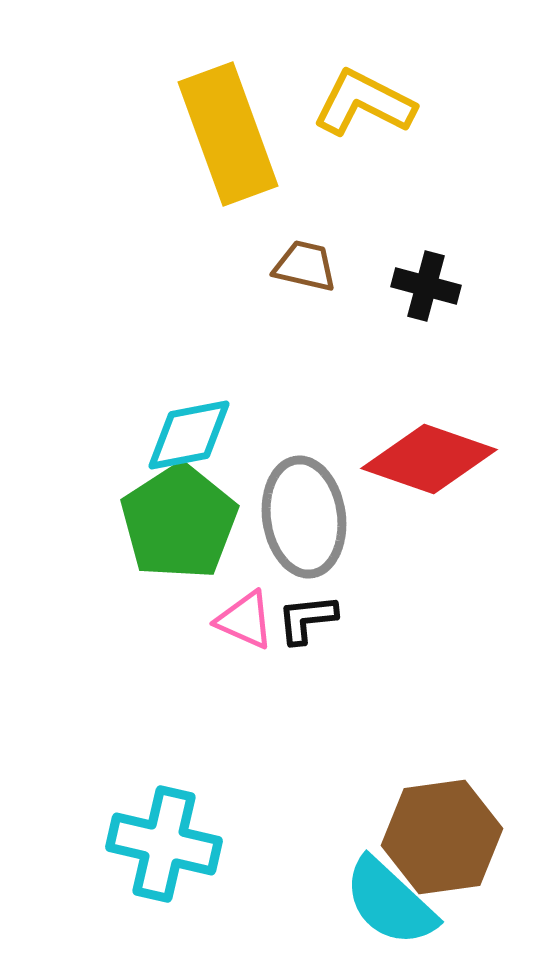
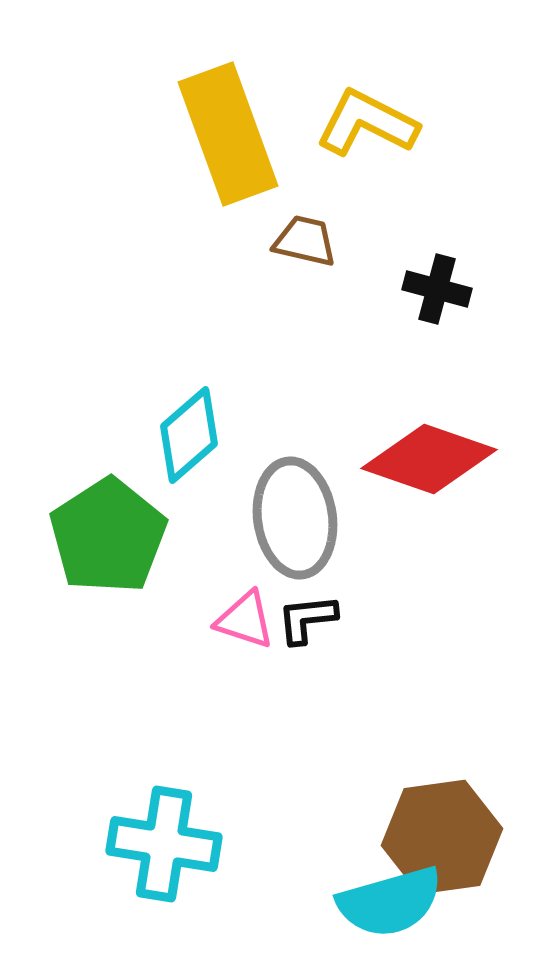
yellow L-shape: moved 3 px right, 20 px down
brown trapezoid: moved 25 px up
black cross: moved 11 px right, 3 px down
cyan diamond: rotated 30 degrees counterclockwise
gray ellipse: moved 9 px left, 1 px down
green pentagon: moved 71 px left, 14 px down
pink triangle: rotated 6 degrees counterclockwise
cyan cross: rotated 4 degrees counterclockwise
cyan semicircle: rotated 59 degrees counterclockwise
